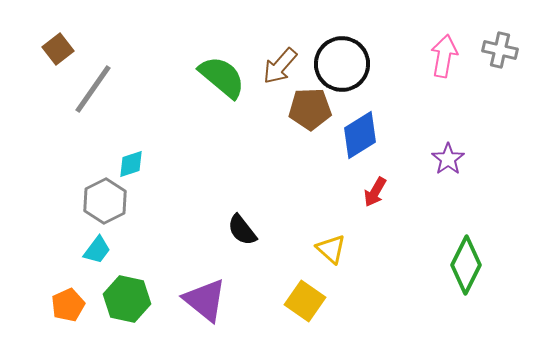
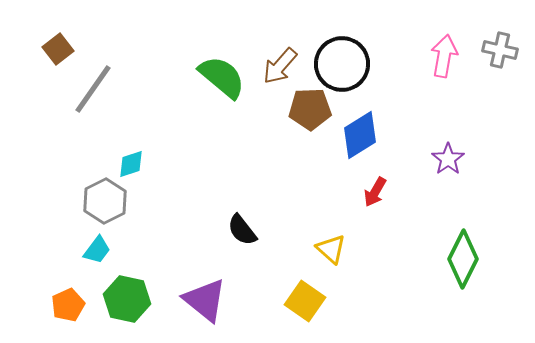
green diamond: moved 3 px left, 6 px up
